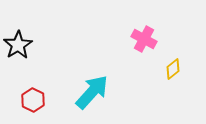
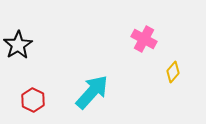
yellow diamond: moved 3 px down; rotated 10 degrees counterclockwise
